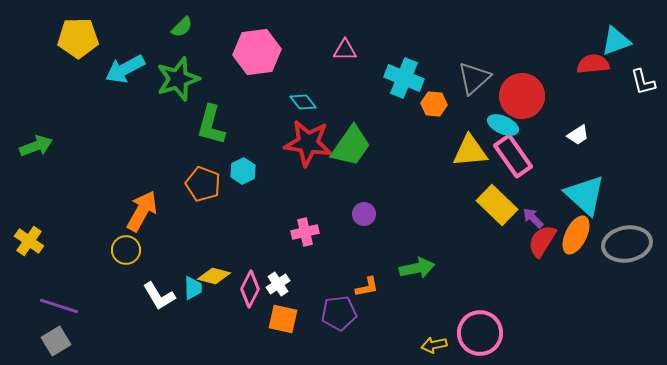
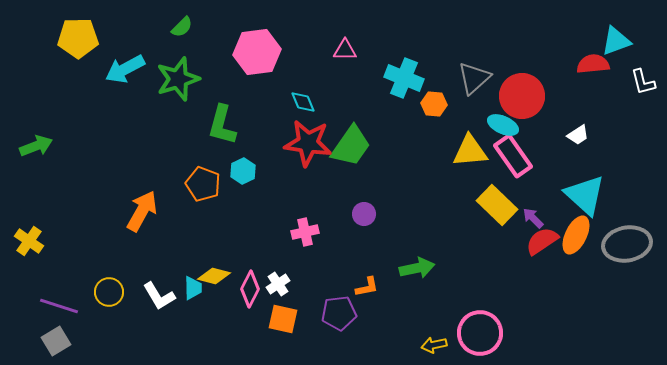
cyan diamond at (303, 102): rotated 16 degrees clockwise
green L-shape at (211, 125): moved 11 px right
red semicircle at (542, 241): rotated 24 degrees clockwise
yellow circle at (126, 250): moved 17 px left, 42 px down
